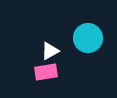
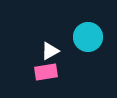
cyan circle: moved 1 px up
